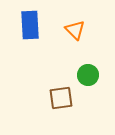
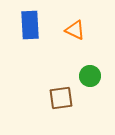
orange triangle: rotated 20 degrees counterclockwise
green circle: moved 2 px right, 1 px down
